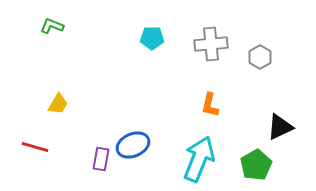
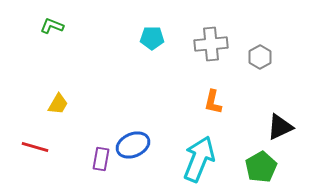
orange L-shape: moved 3 px right, 3 px up
green pentagon: moved 5 px right, 2 px down
